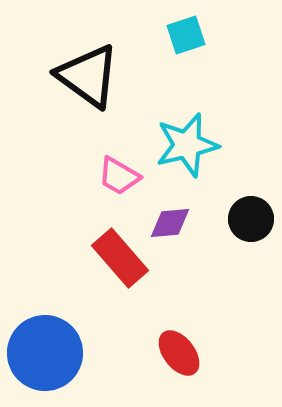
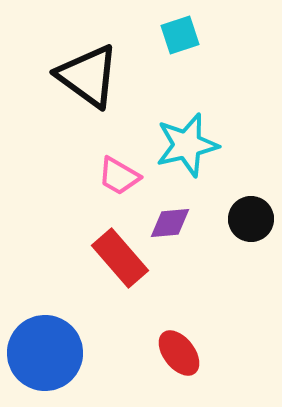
cyan square: moved 6 px left
